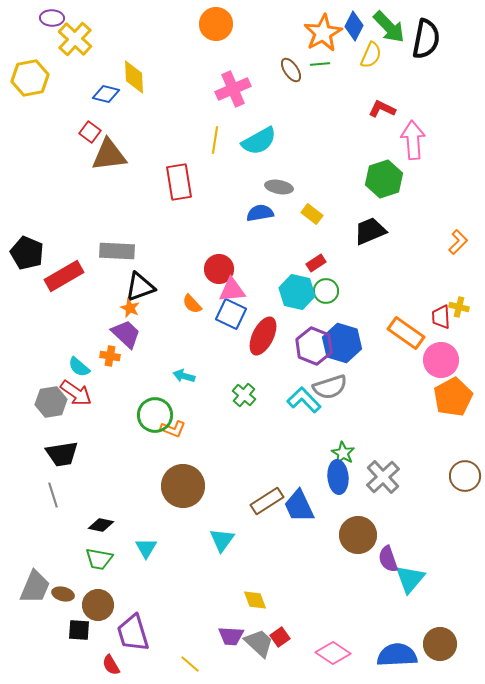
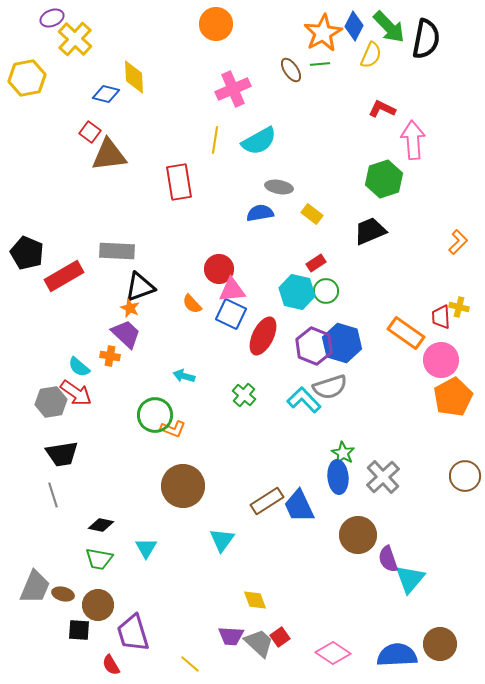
purple ellipse at (52, 18): rotated 25 degrees counterclockwise
yellow hexagon at (30, 78): moved 3 px left
